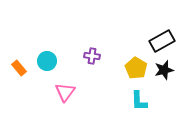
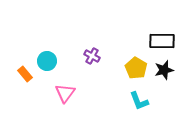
black rectangle: rotated 30 degrees clockwise
purple cross: rotated 21 degrees clockwise
orange rectangle: moved 6 px right, 6 px down
pink triangle: moved 1 px down
cyan L-shape: rotated 20 degrees counterclockwise
